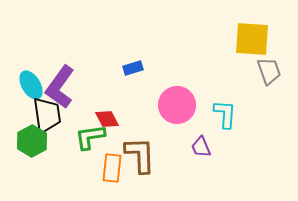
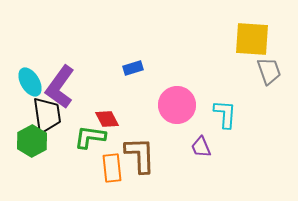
cyan ellipse: moved 1 px left, 3 px up
green L-shape: rotated 16 degrees clockwise
orange rectangle: rotated 12 degrees counterclockwise
